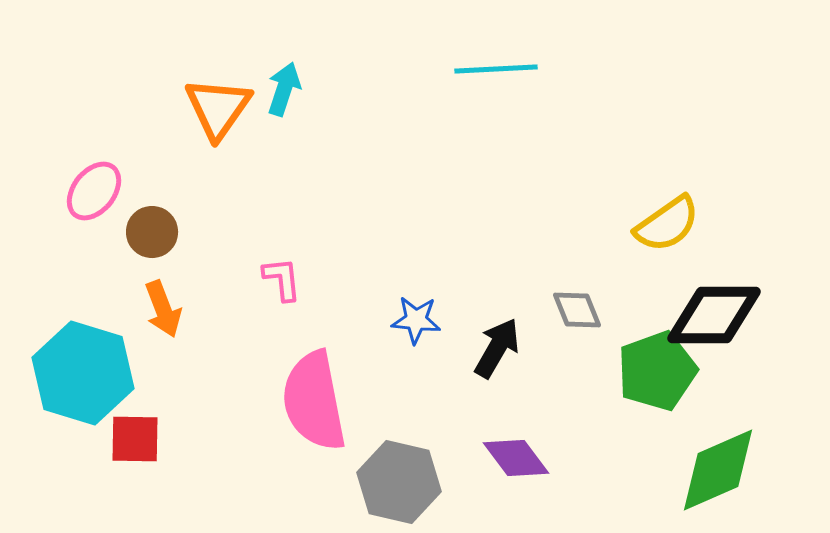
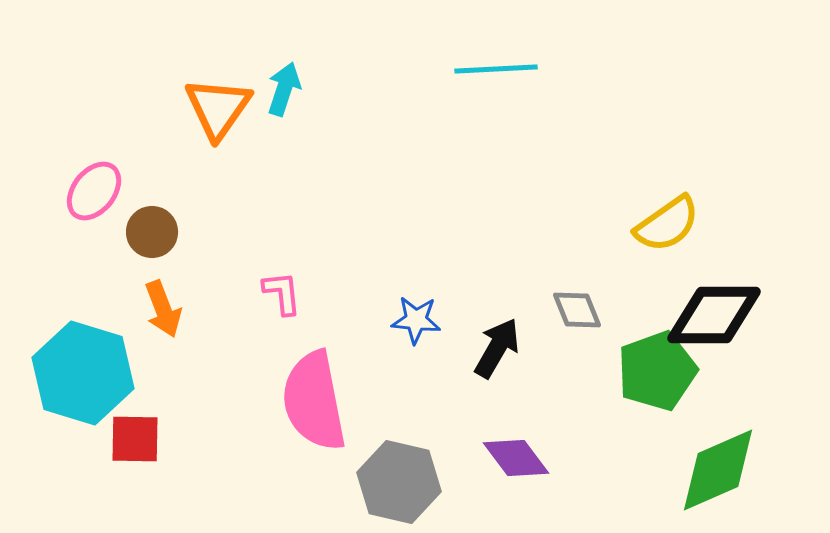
pink L-shape: moved 14 px down
